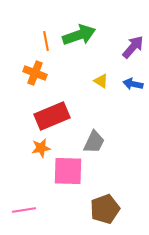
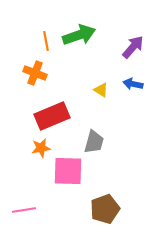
yellow triangle: moved 9 px down
gray trapezoid: rotated 10 degrees counterclockwise
